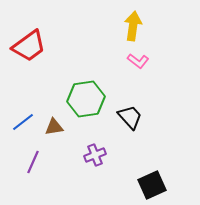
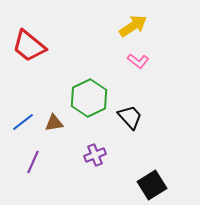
yellow arrow: rotated 48 degrees clockwise
red trapezoid: rotated 75 degrees clockwise
green hexagon: moved 3 px right, 1 px up; rotated 18 degrees counterclockwise
brown triangle: moved 4 px up
black square: rotated 8 degrees counterclockwise
